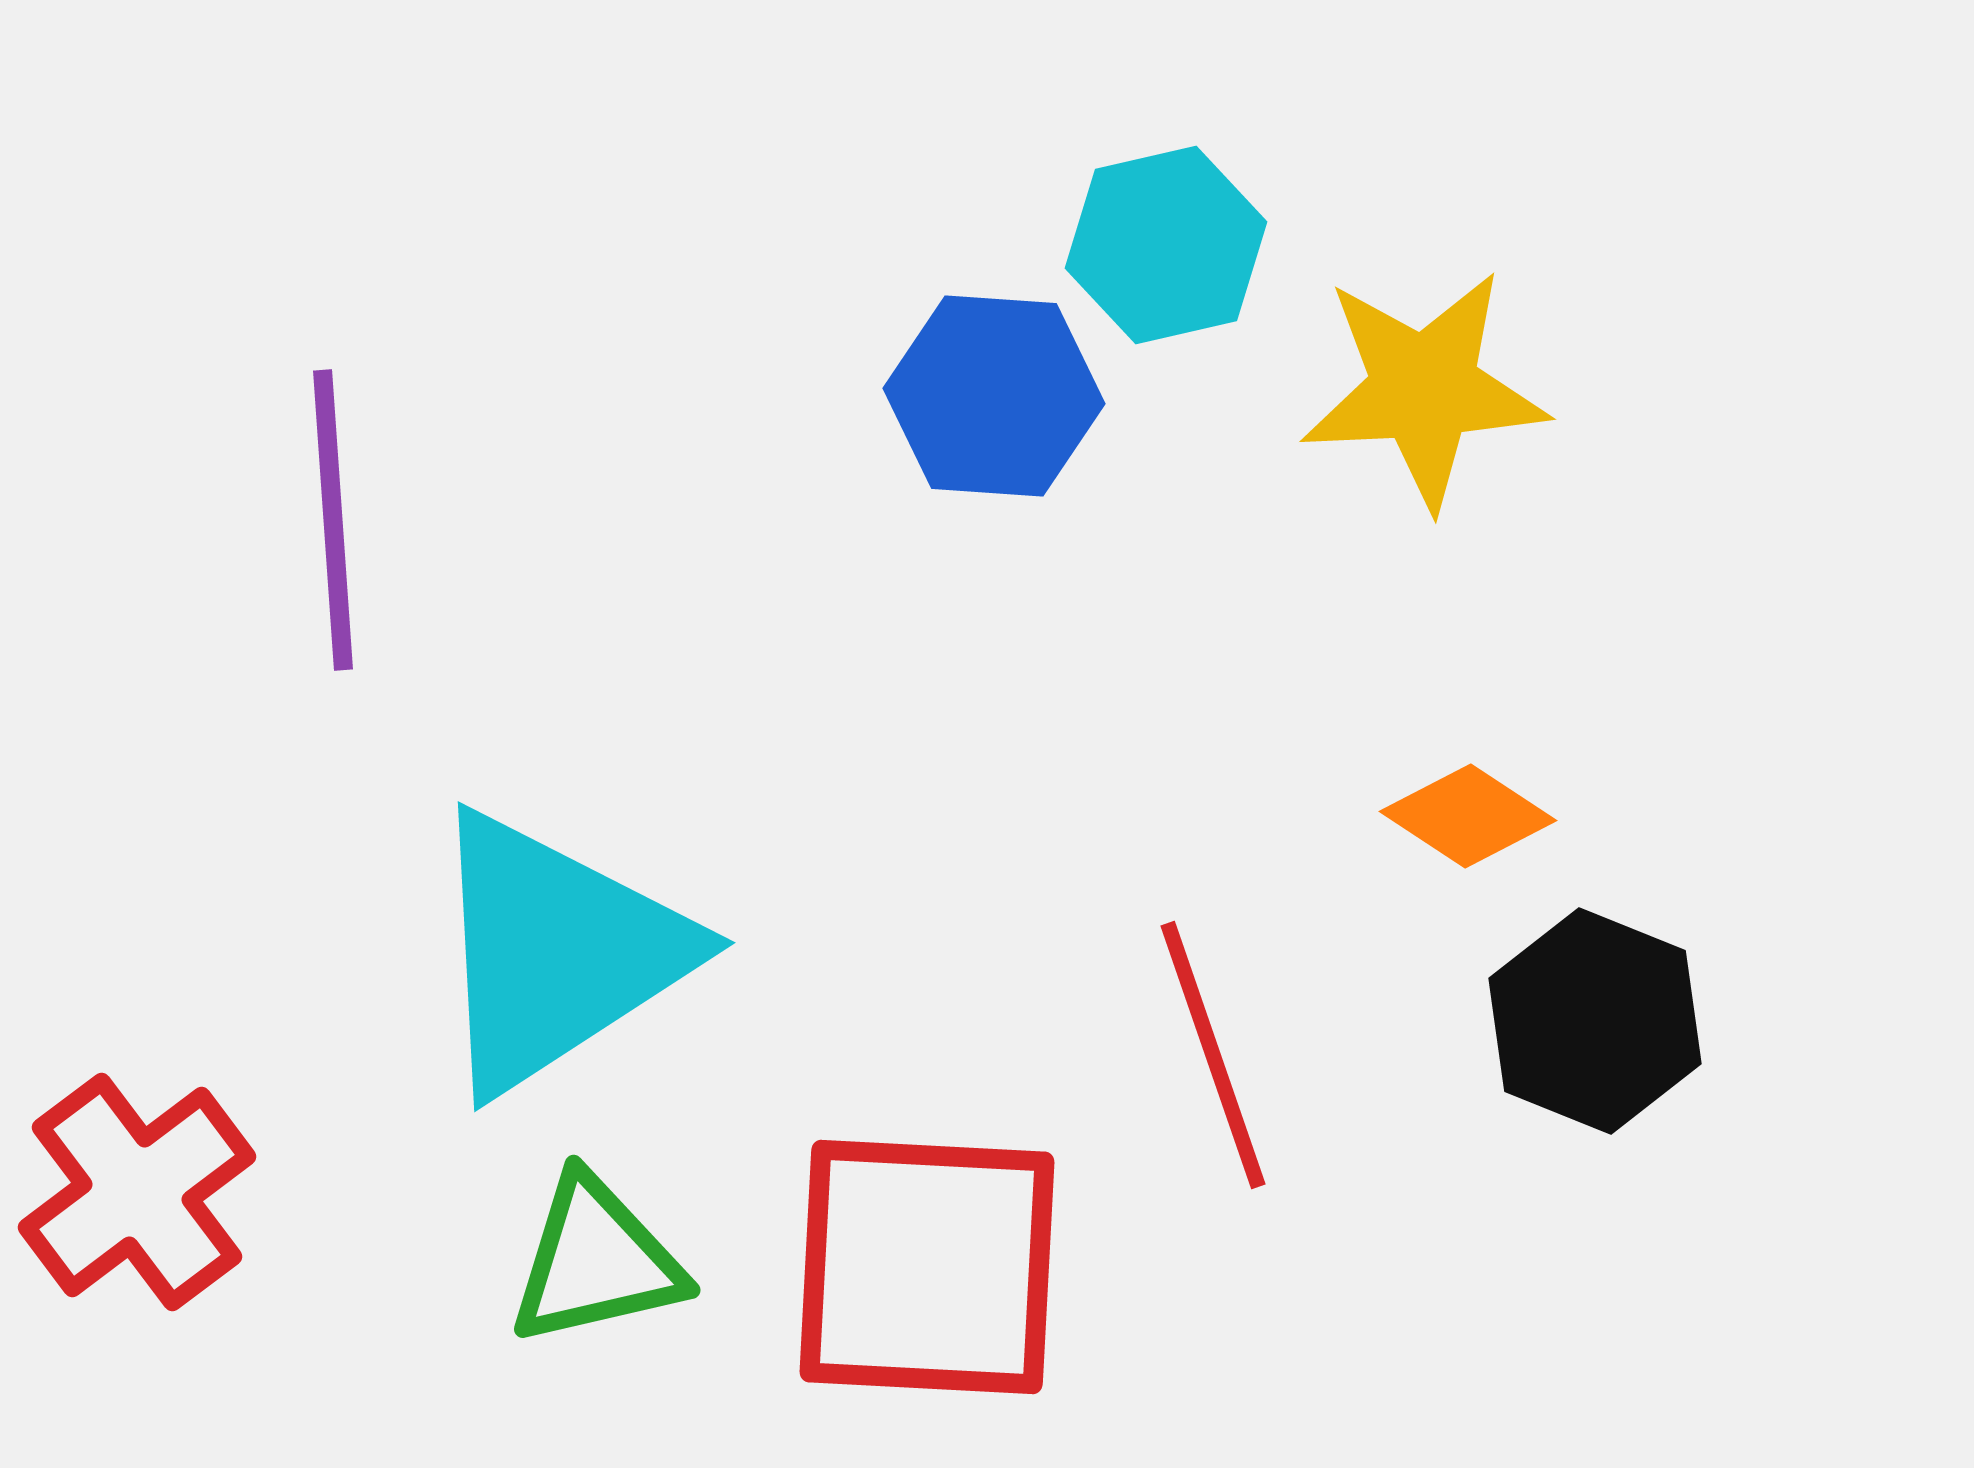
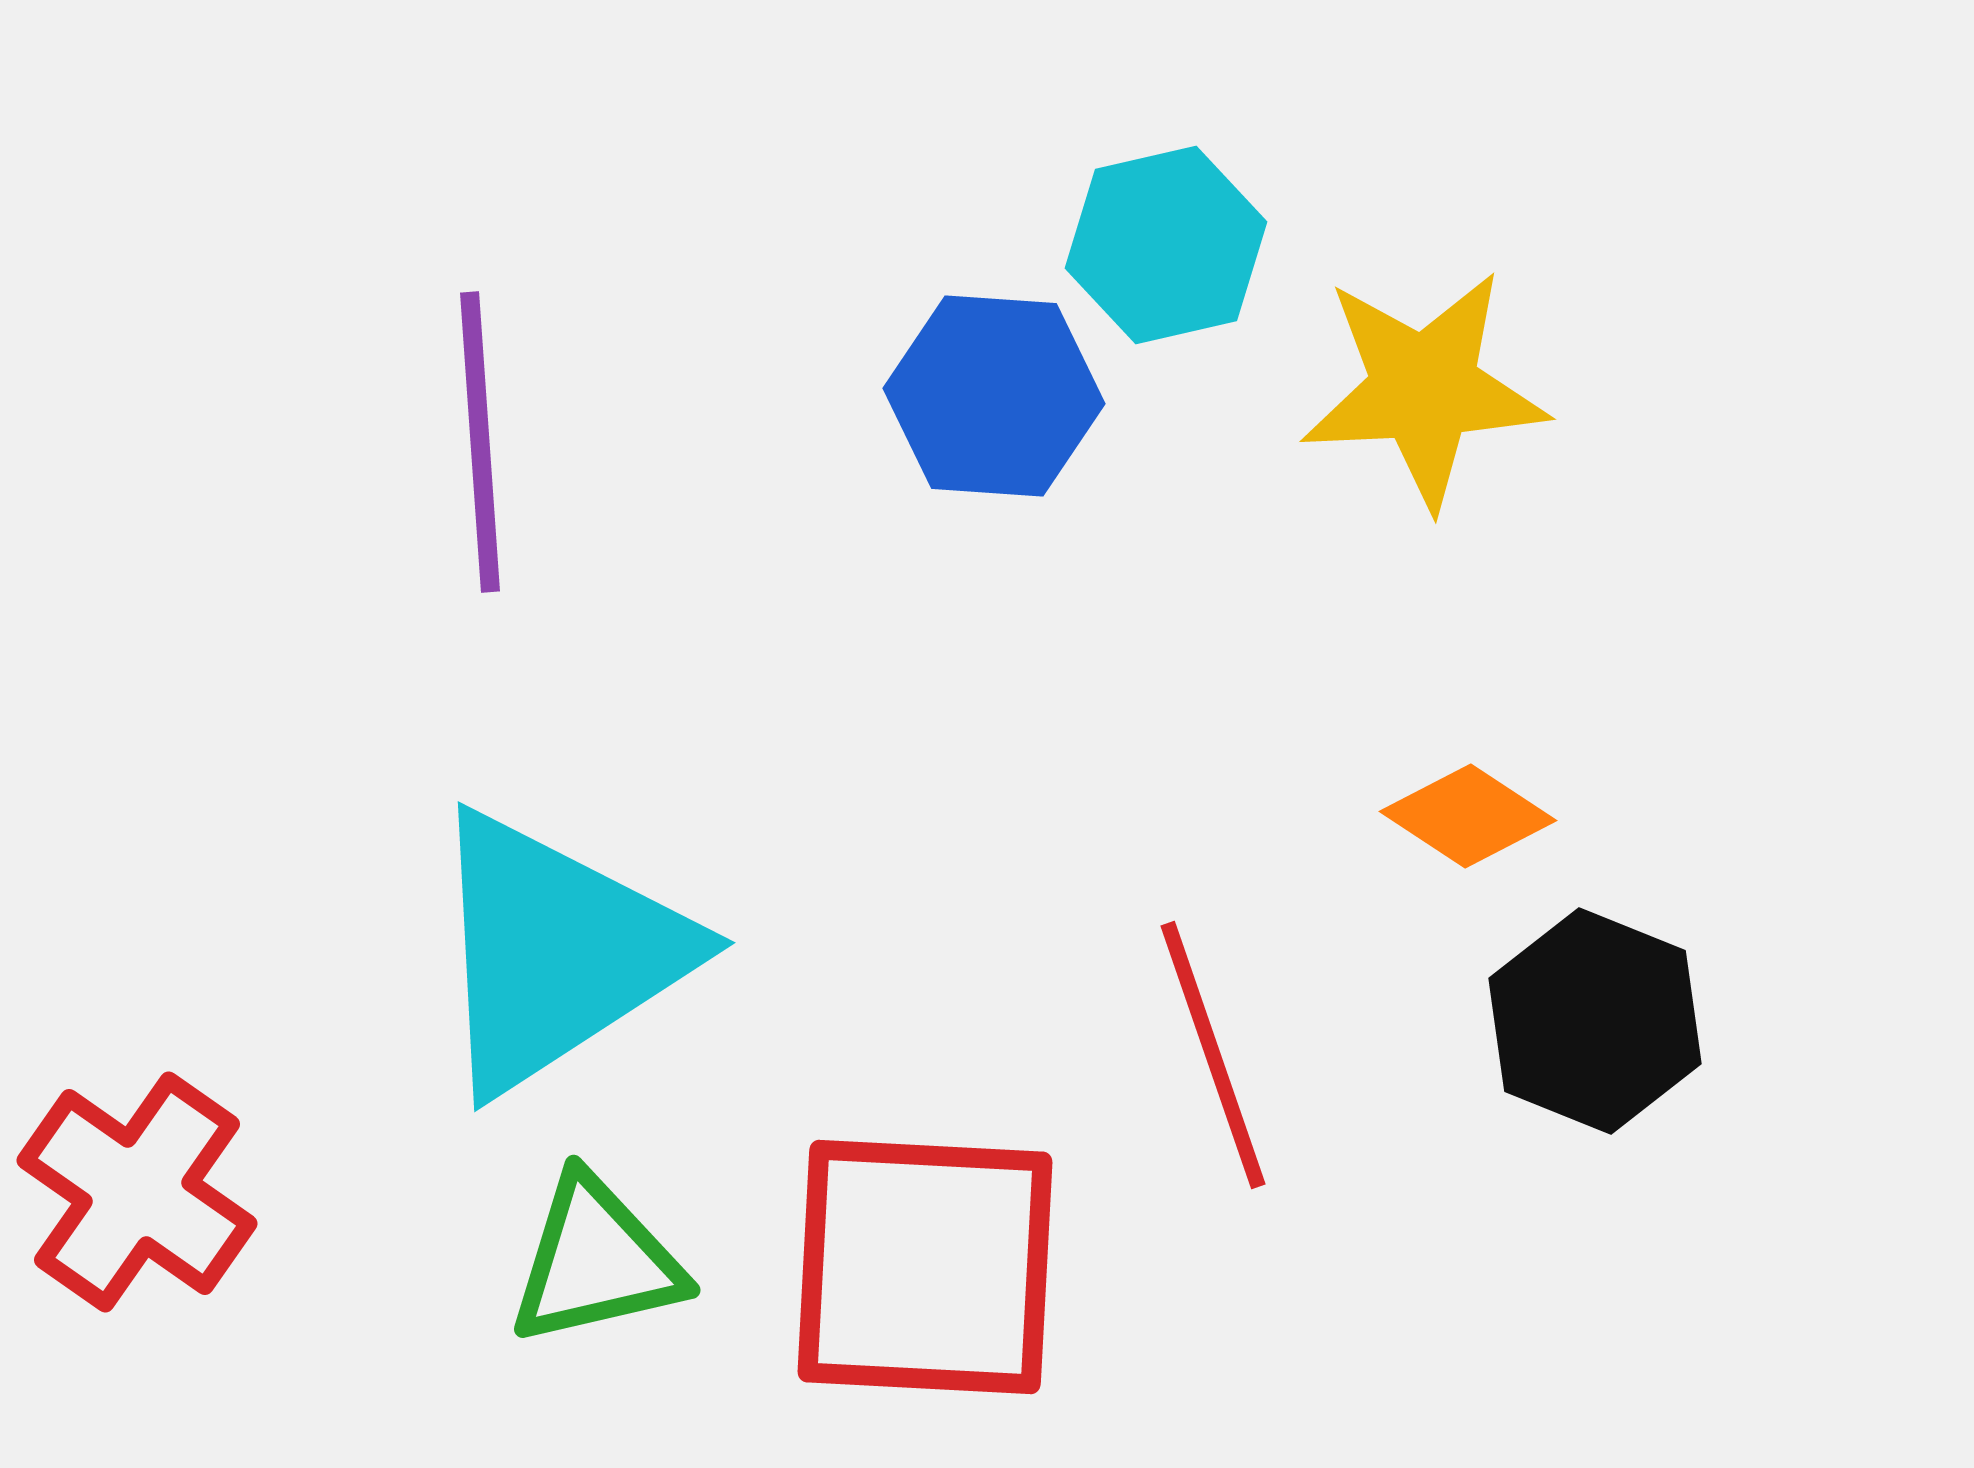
purple line: moved 147 px right, 78 px up
red cross: rotated 18 degrees counterclockwise
red square: moved 2 px left
